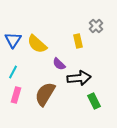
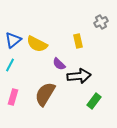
gray cross: moved 5 px right, 4 px up; rotated 16 degrees clockwise
blue triangle: rotated 18 degrees clockwise
yellow semicircle: rotated 15 degrees counterclockwise
cyan line: moved 3 px left, 7 px up
black arrow: moved 2 px up
pink rectangle: moved 3 px left, 2 px down
green rectangle: rotated 63 degrees clockwise
